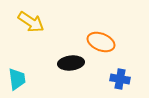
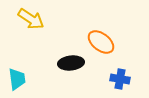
yellow arrow: moved 3 px up
orange ellipse: rotated 16 degrees clockwise
